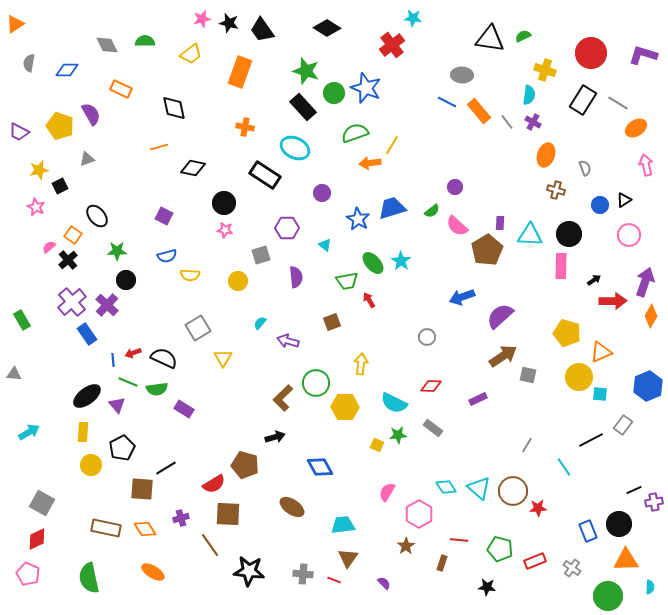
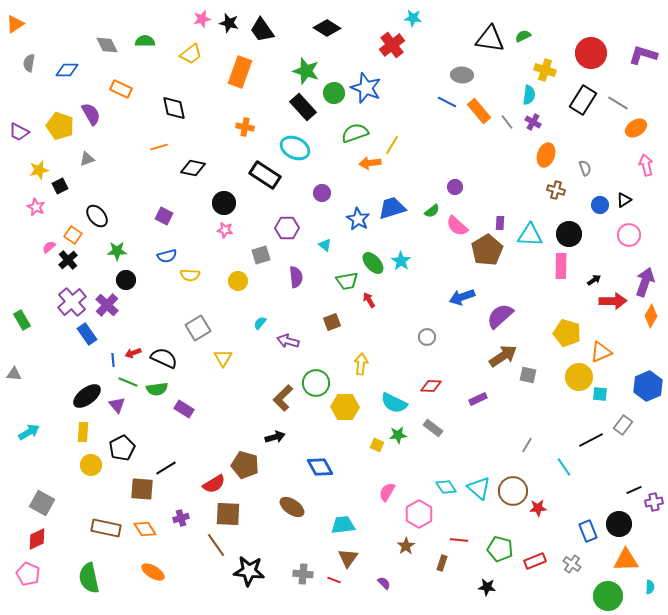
brown line at (210, 545): moved 6 px right
gray cross at (572, 568): moved 4 px up
